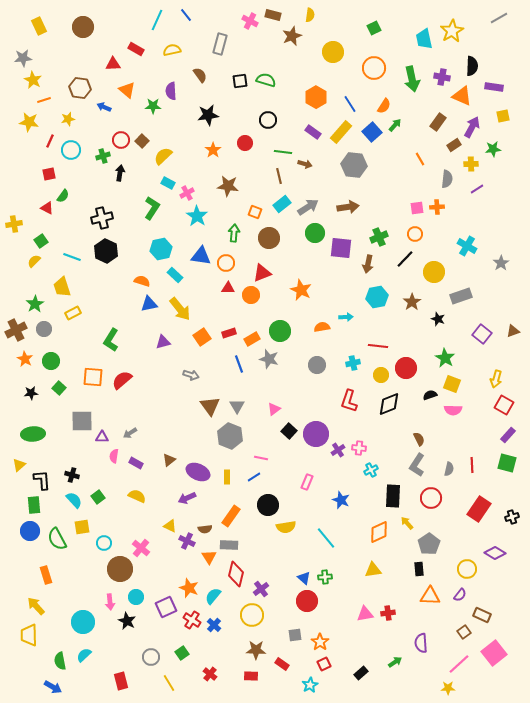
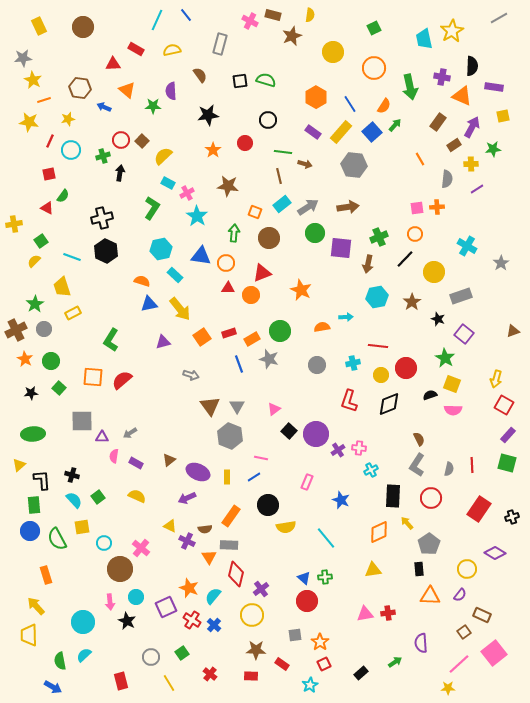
green arrow at (412, 79): moved 2 px left, 8 px down
purple square at (482, 334): moved 18 px left
